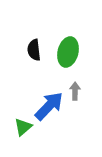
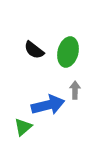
black semicircle: rotated 45 degrees counterclockwise
gray arrow: moved 1 px up
blue arrow: moved 1 px left, 1 px up; rotated 32 degrees clockwise
